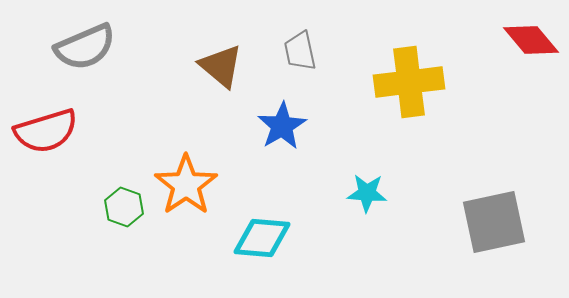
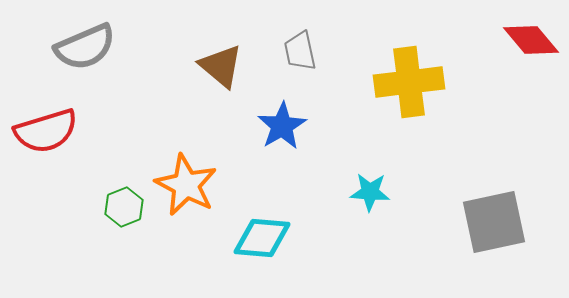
orange star: rotated 10 degrees counterclockwise
cyan star: moved 3 px right, 1 px up
green hexagon: rotated 18 degrees clockwise
